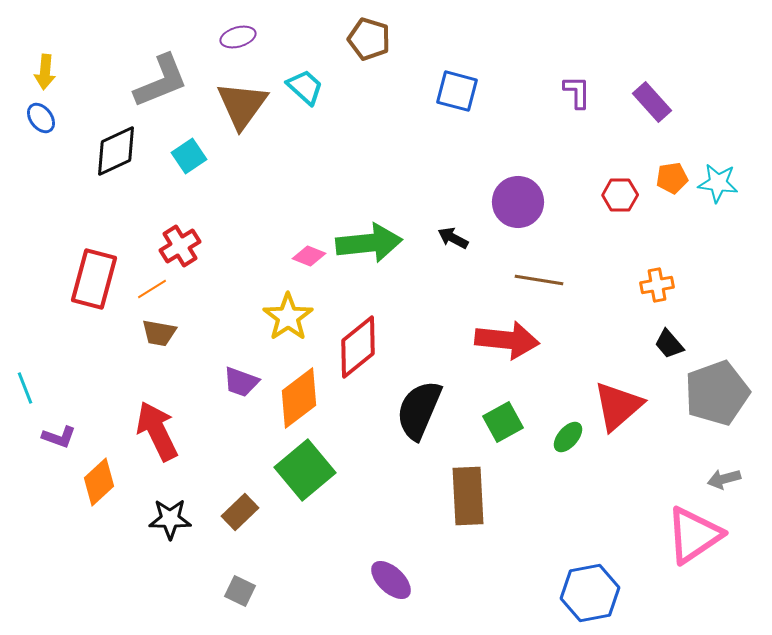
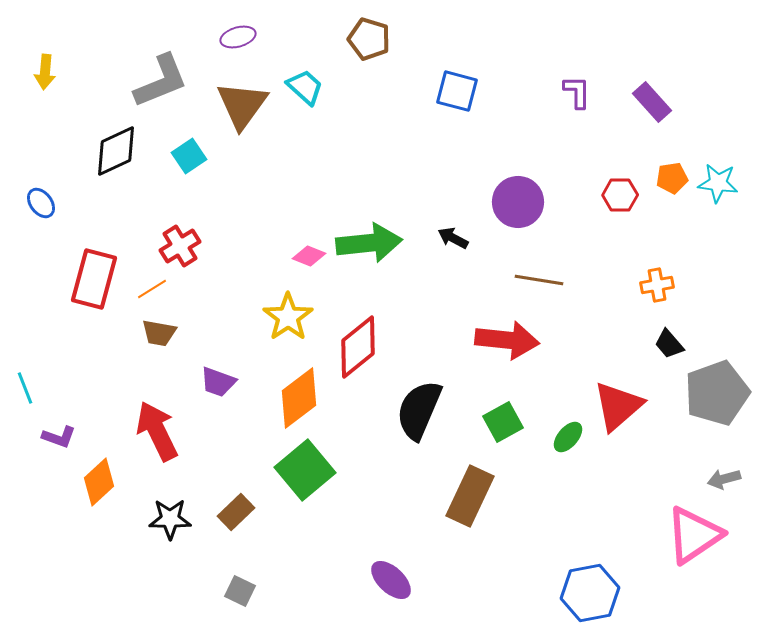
blue ellipse at (41, 118): moved 85 px down
purple trapezoid at (241, 382): moved 23 px left
brown rectangle at (468, 496): moved 2 px right; rotated 28 degrees clockwise
brown rectangle at (240, 512): moved 4 px left
